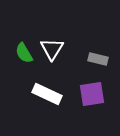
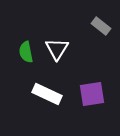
white triangle: moved 5 px right
green semicircle: moved 2 px right, 1 px up; rotated 20 degrees clockwise
gray rectangle: moved 3 px right, 33 px up; rotated 24 degrees clockwise
